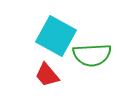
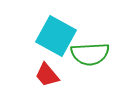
green semicircle: moved 2 px left, 1 px up
